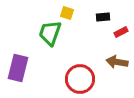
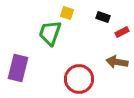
black rectangle: rotated 24 degrees clockwise
red rectangle: moved 1 px right
red circle: moved 1 px left
